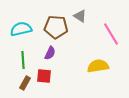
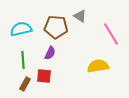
brown rectangle: moved 1 px down
